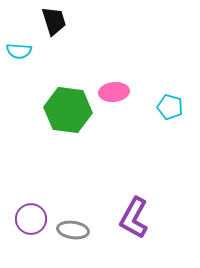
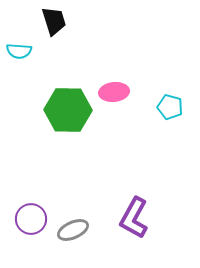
green hexagon: rotated 6 degrees counterclockwise
gray ellipse: rotated 32 degrees counterclockwise
